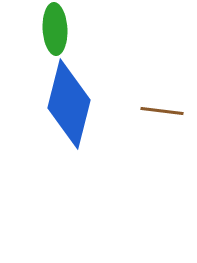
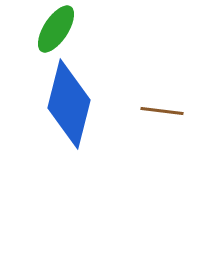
green ellipse: moved 1 px right; rotated 36 degrees clockwise
